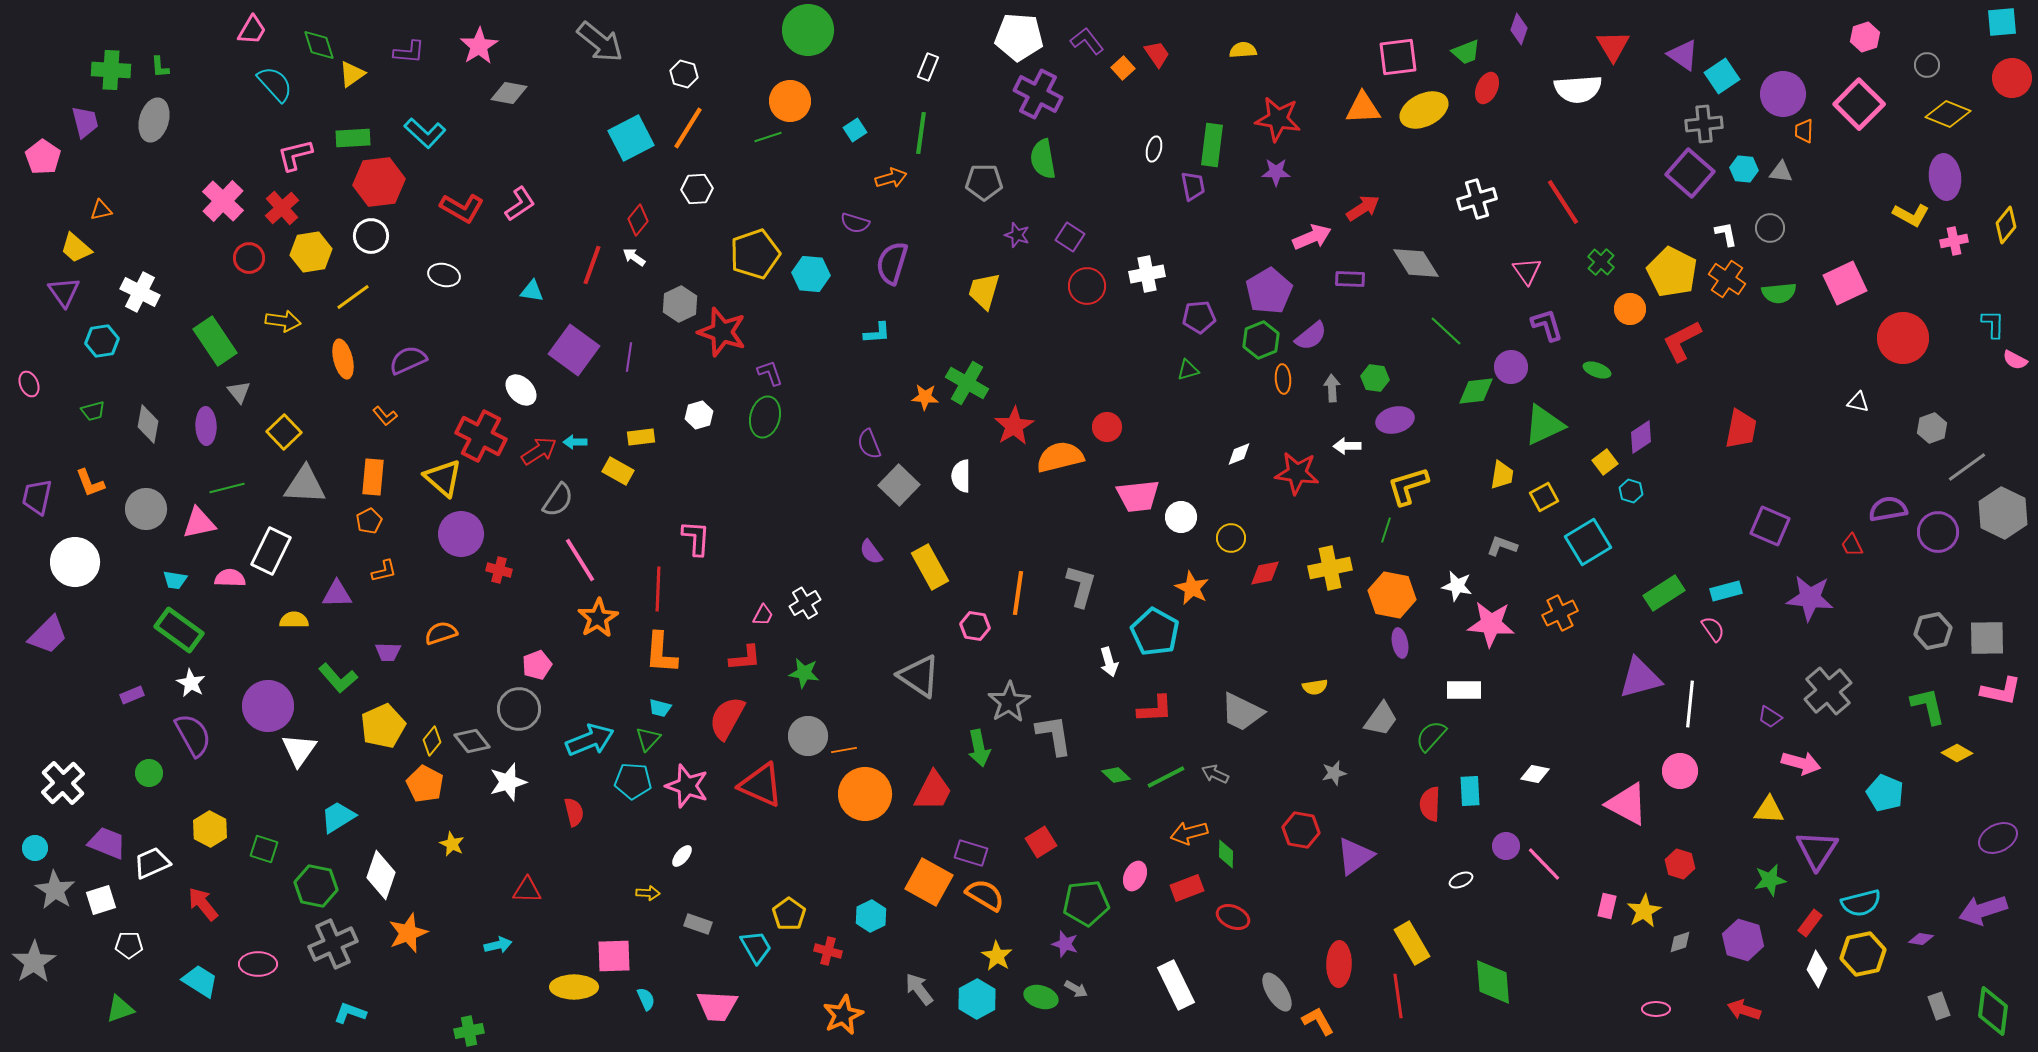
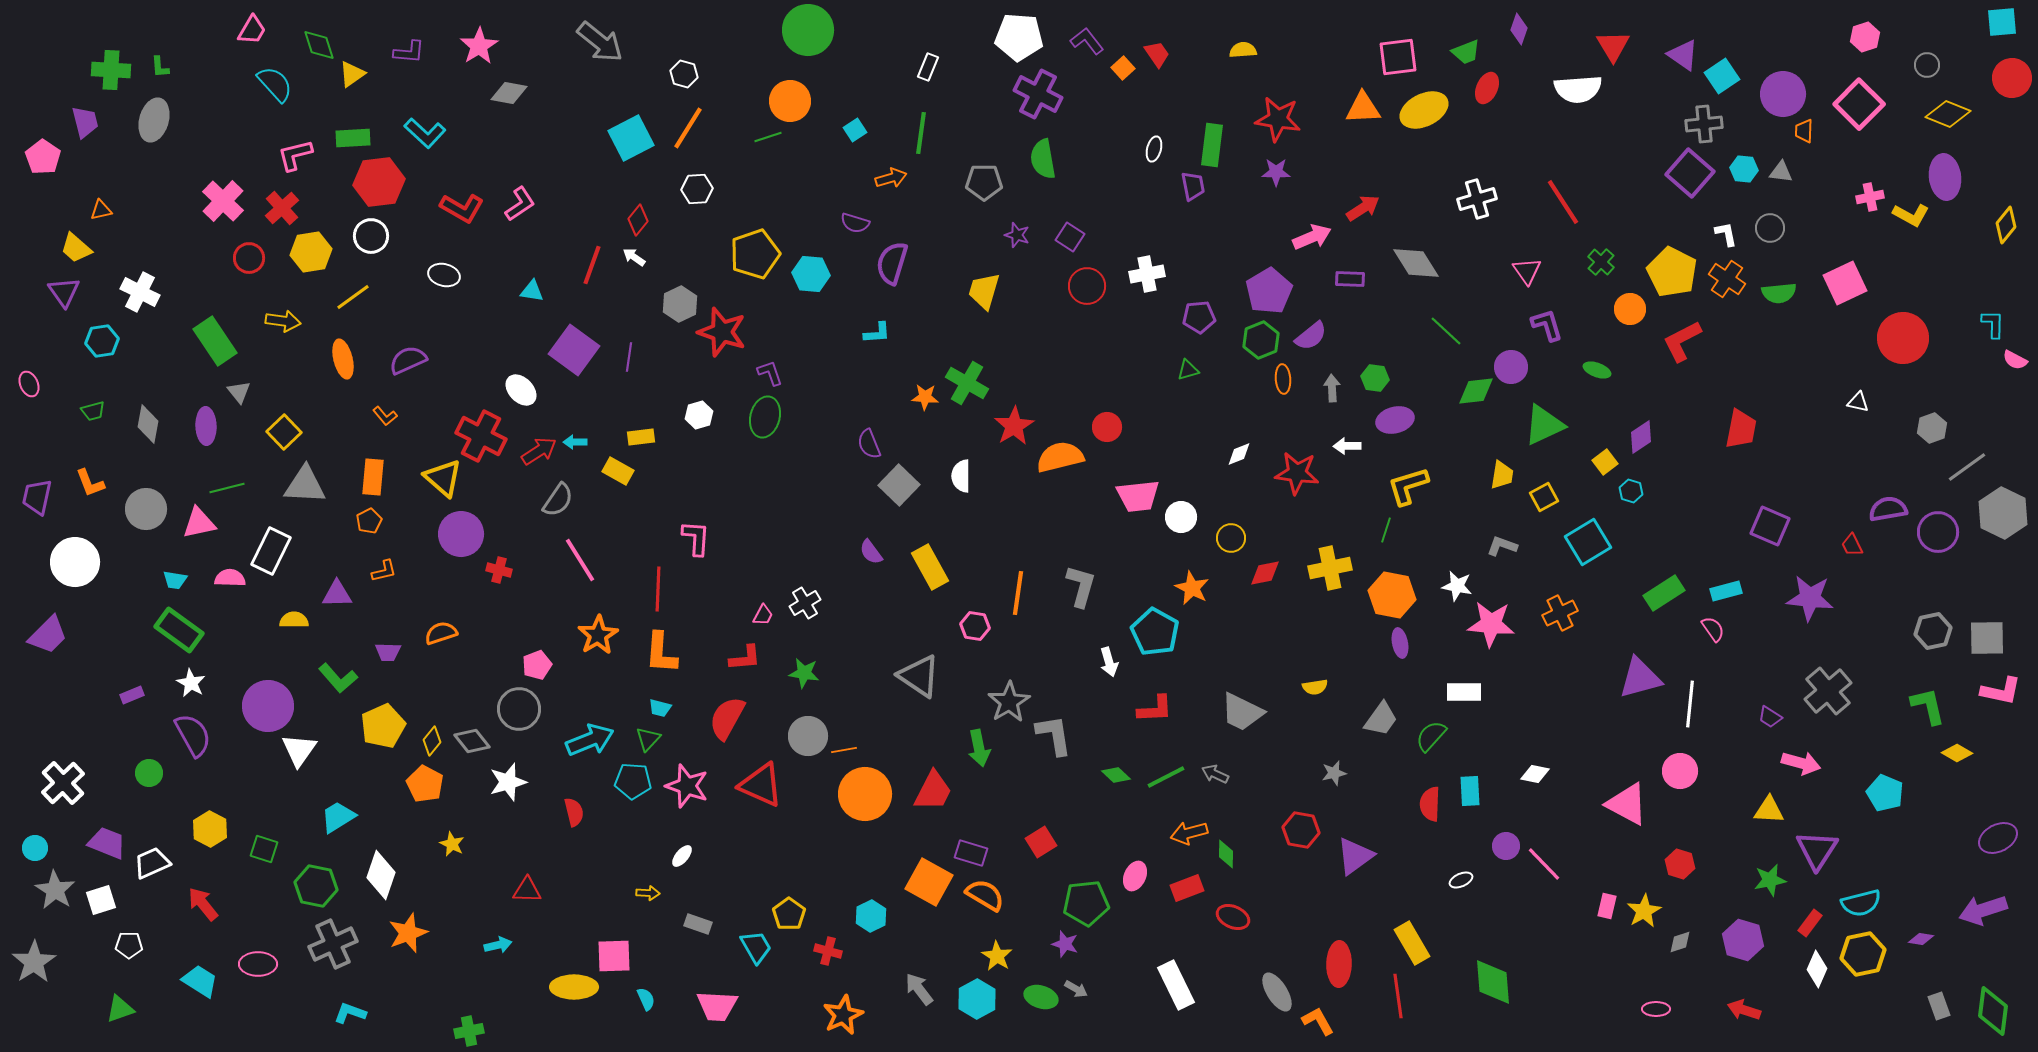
pink cross at (1954, 241): moved 84 px left, 44 px up
orange star at (598, 618): moved 17 px down
white rectangle at (1464, 690): moved 2 px down
